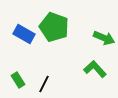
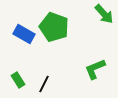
green arrow: moved 24 px up; rotated 25 degrees clockwise
green L-shape: rotated 70 degrees counterclockwise
